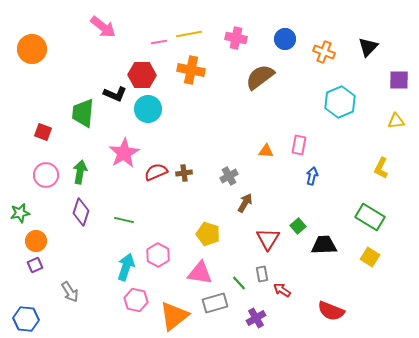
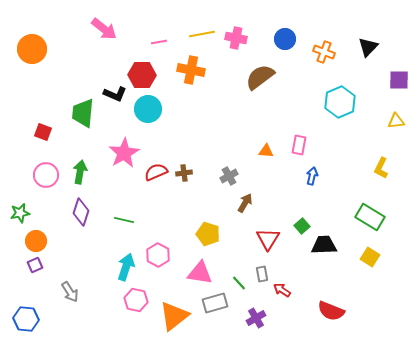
pink arrow at (103, 27): moved 1 px right, 2 px down
yellow line at (189, 34): moved 13 px right
green square at (298, 226): moved 4 px right
